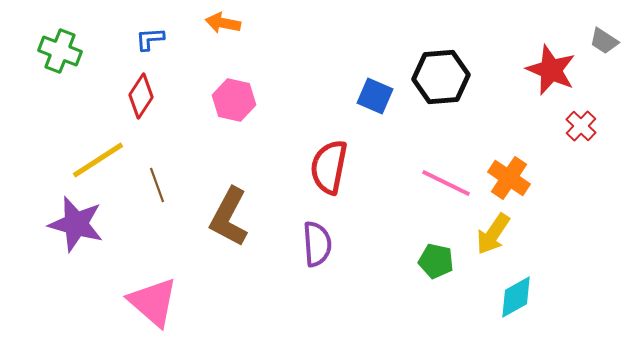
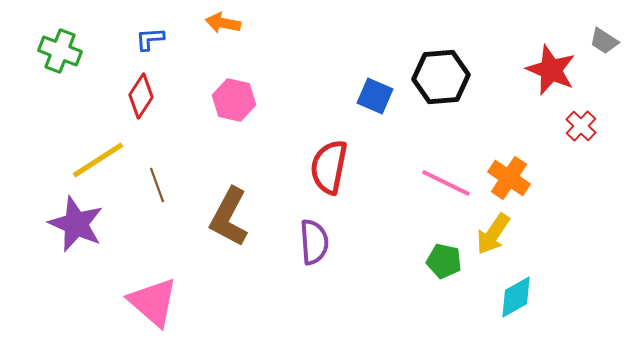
purple star: rotated 8 degrees clockwise
purple semicircle: moved 3 px left, 2 px up
green pentagon: moved 8 px right
